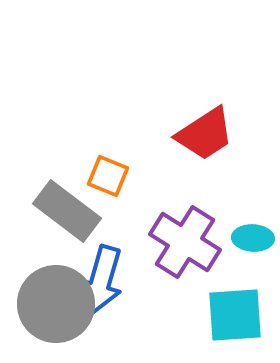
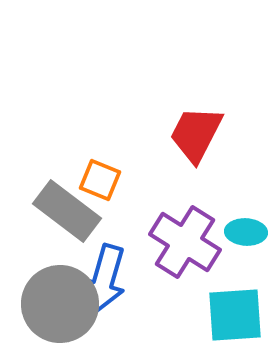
red trapezoid: moved 9 px left; rotated 150 degrees clockwise
orange square: moved 8 px left, 4 px down
cyan ellipse: moved 7 px left, 6 px up
blue arrow: moved 3 px right, 1 px up
gray circle: moved 4 px right
